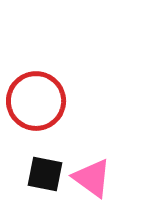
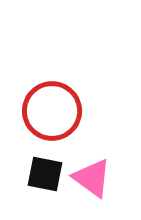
red circle: moved 16 px right, 10 px down
